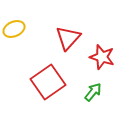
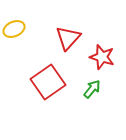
green arrow: moved 1 px left, 3 px up
